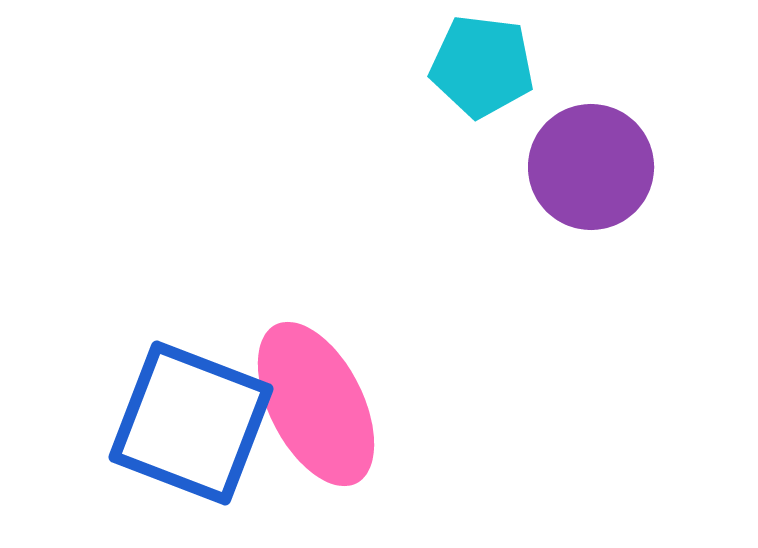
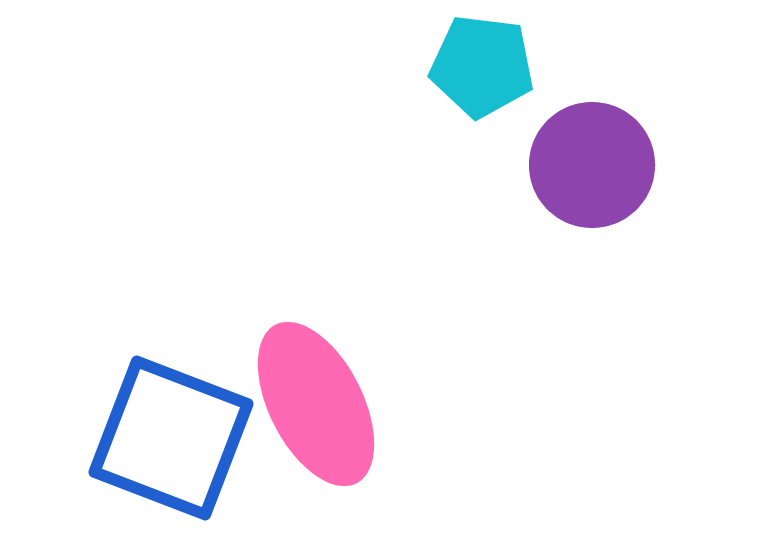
purple circle: moved 1 px right, 2 px up
blue square: moved 20 px left, 15 px down
